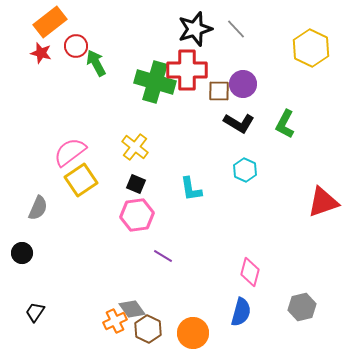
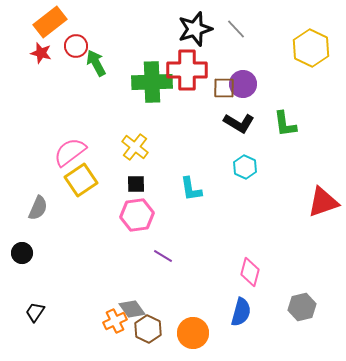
green cross: moved 3 px left; rotated 18 degrees counterclockwise
brown square: moved 5 px right, 3 px up
green L-shape: rotated 36 degrees counterclockwise
cyan hexagon: moved 3 px up
black square: rotated 24 degrees counterclockwise
